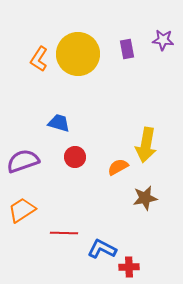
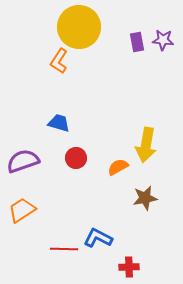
purple rectangle: moved 10 px right, 7 px up
yellow circle: moved 1 px right, 27 px up
orange L-shape: moved 20 px right, 2 px down
red circle: moved 1 px right, 1 px down
red line: moved 16 px down
blue L-shape: moved 4 px left, 11 px up
